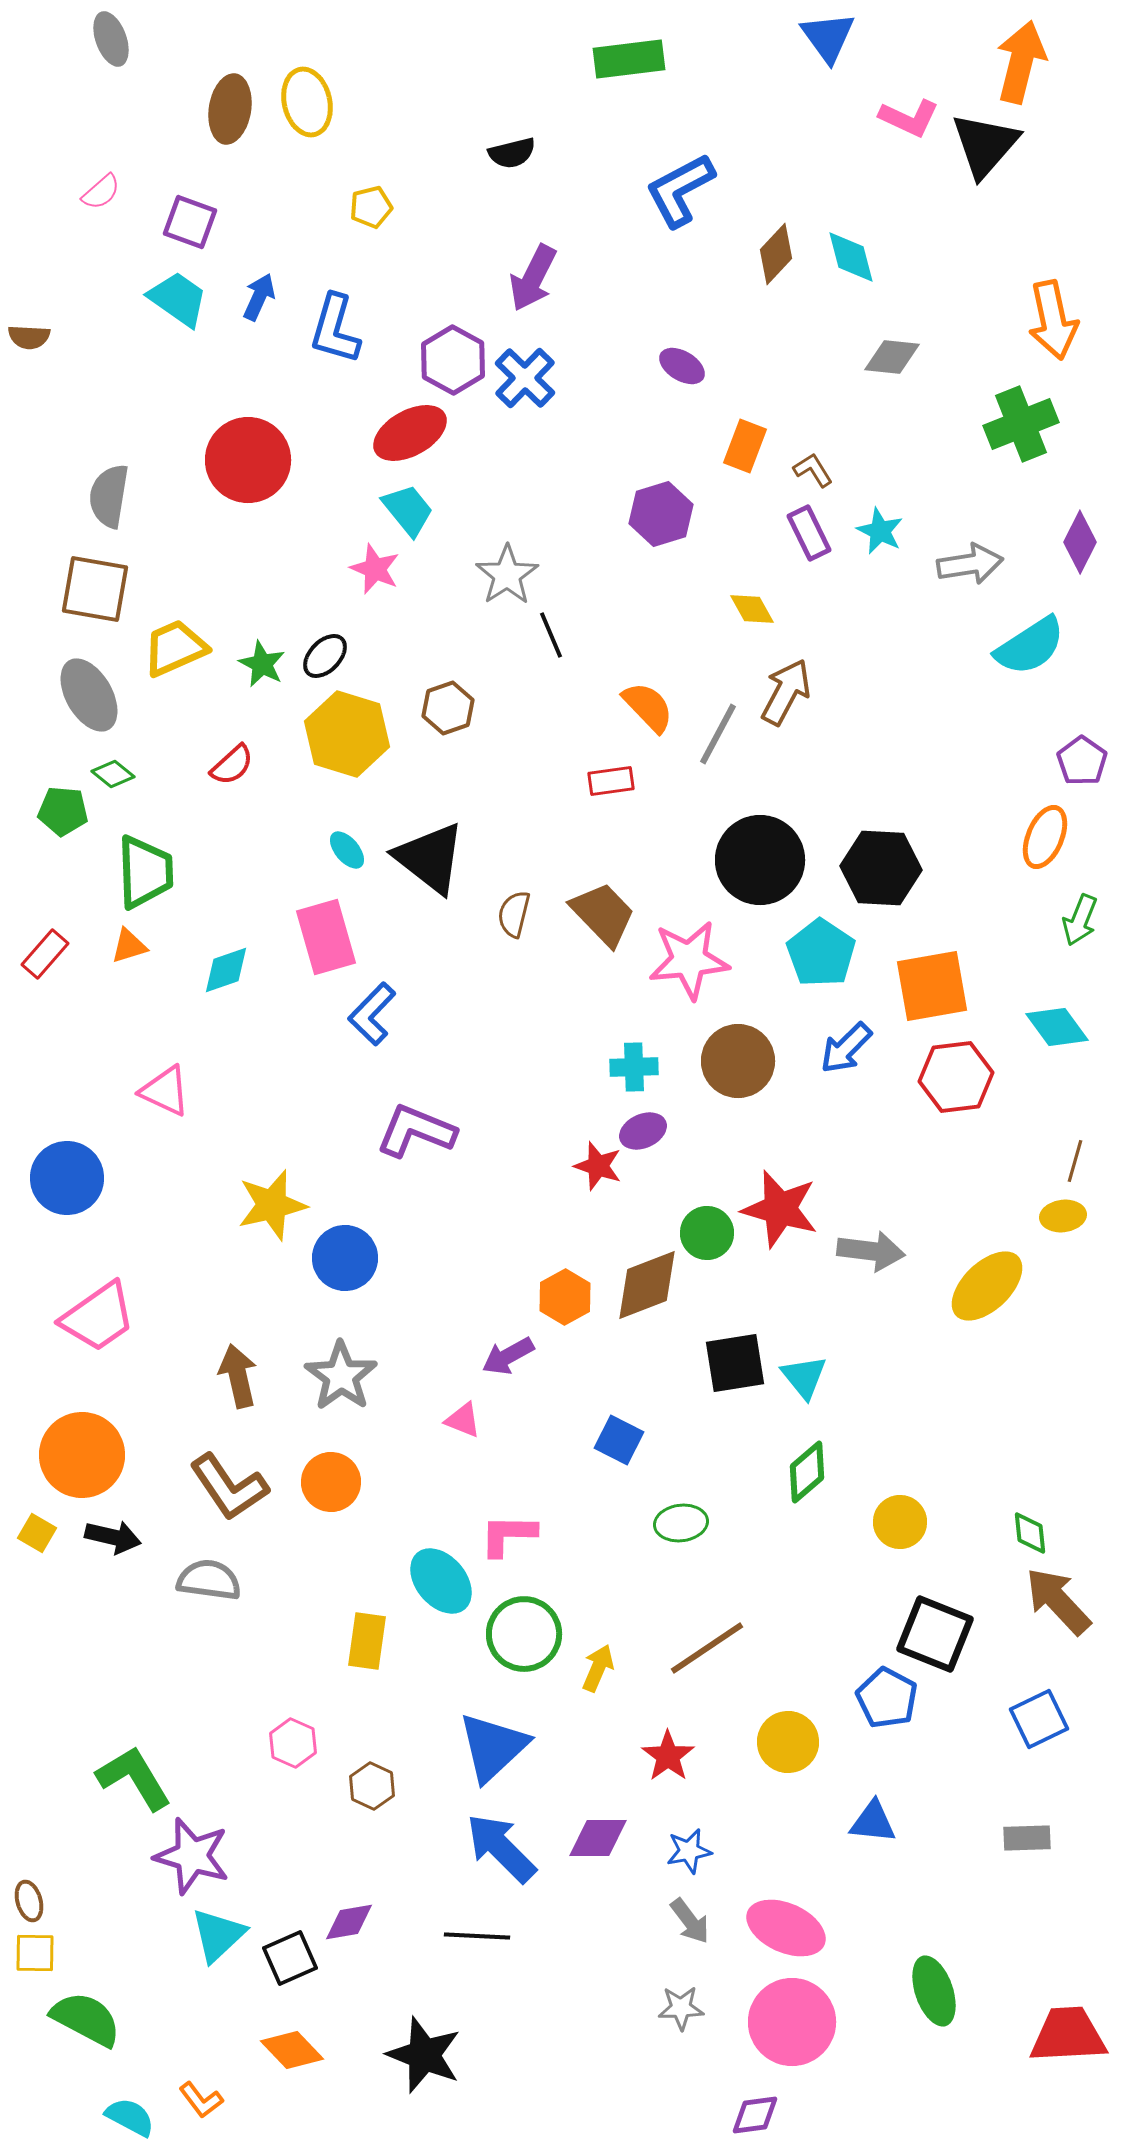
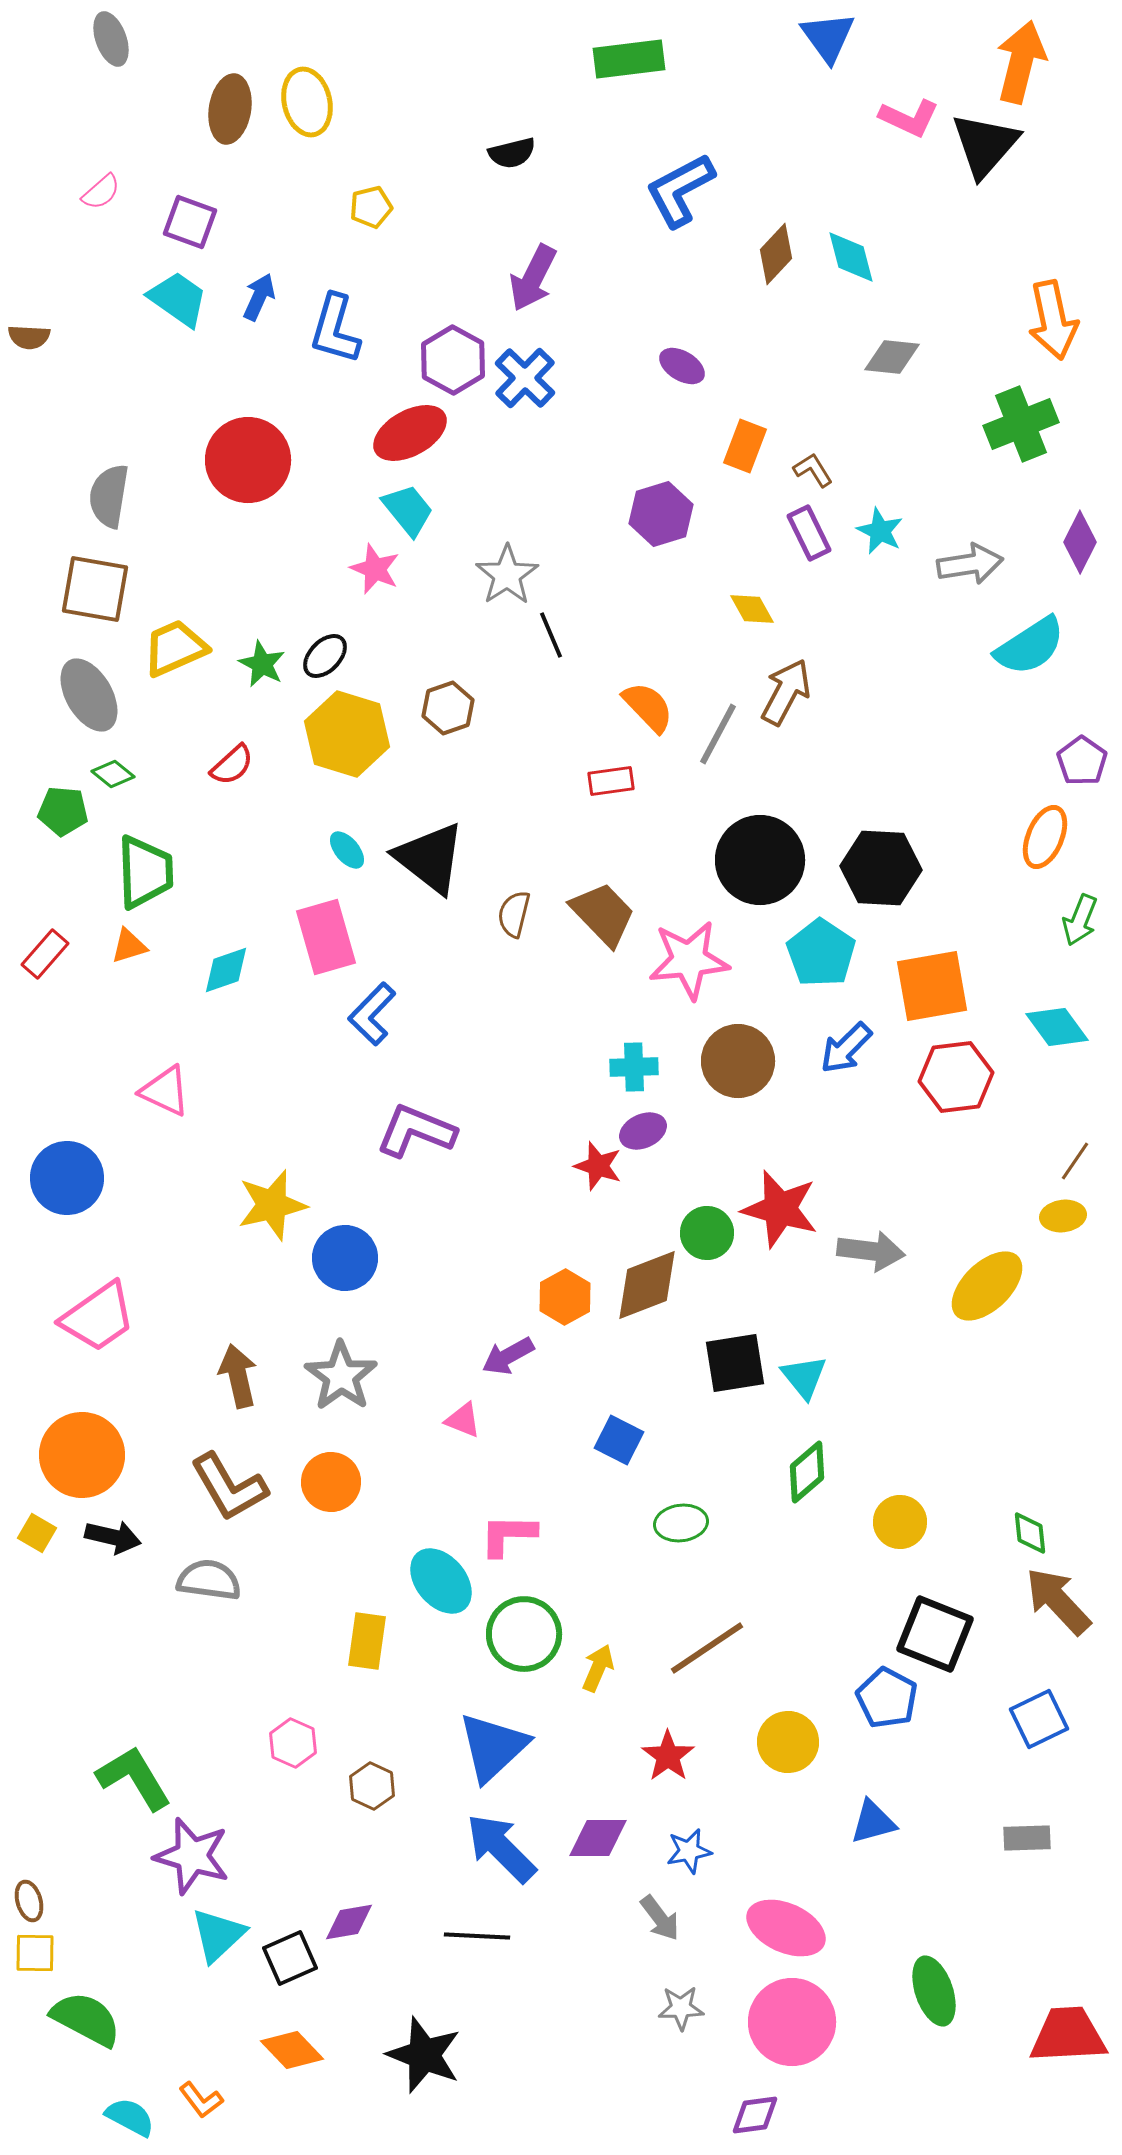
brown line at (1075, 1161): rotated 18 degrees clockwise
brown L-shape at (229, 1487): rotated 4 degrees clockwise
blue triangle at (873, 1822): rotated 21 degrees counterclockwise
gray arrow at (690, 1921): moved 30 px left, 3 px up
